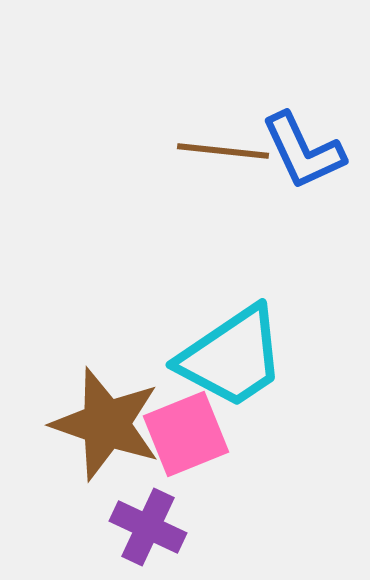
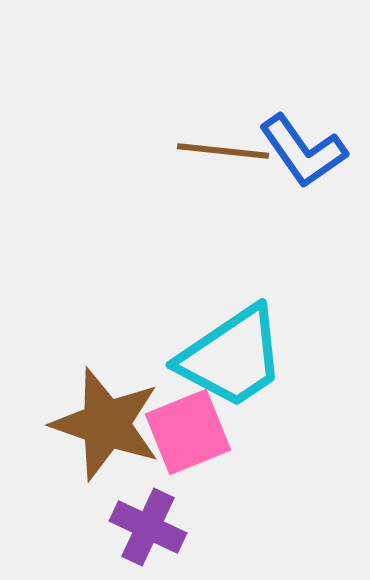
blue L-shape: rotated 10 degrees counterclockwise
pink square: moved 2 px right, 2 px up
